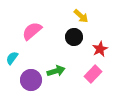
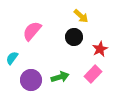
pink semicircle: rotated 10 degrees counterclockwise
green arrow: moved 4 px right, 6 px down
